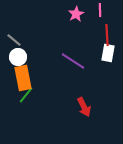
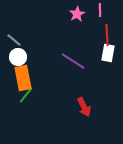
pink star: moved 1 px right
